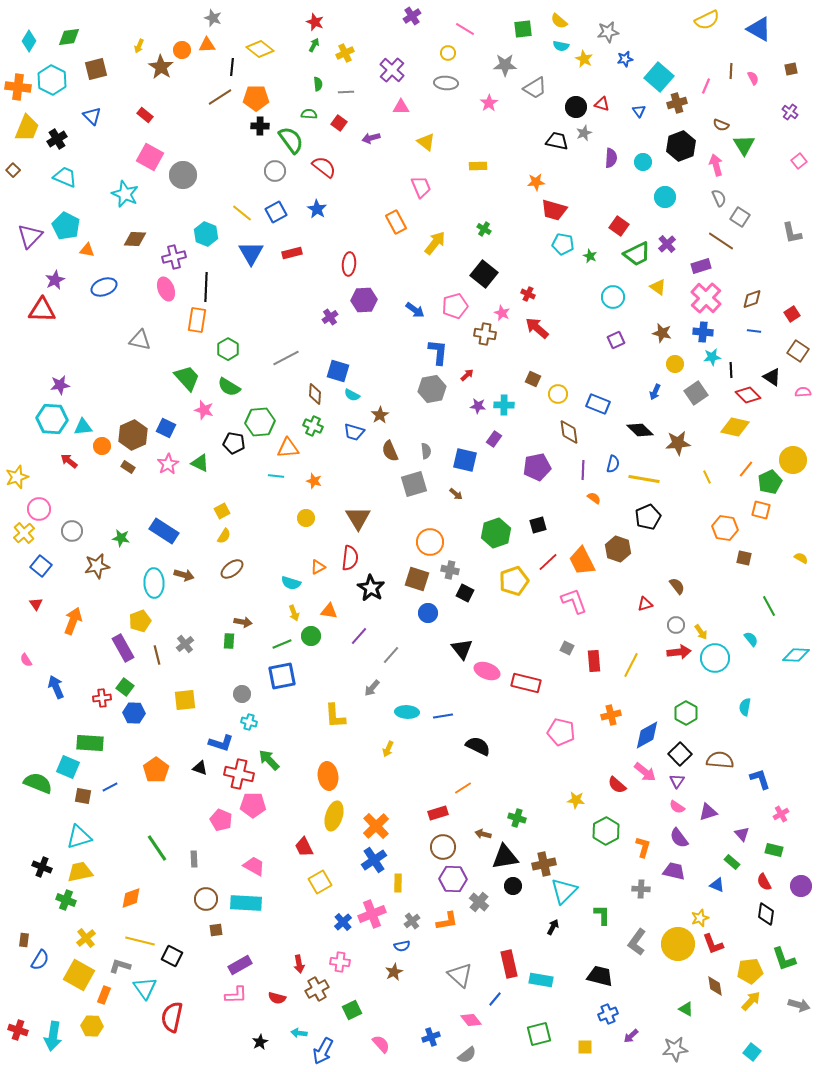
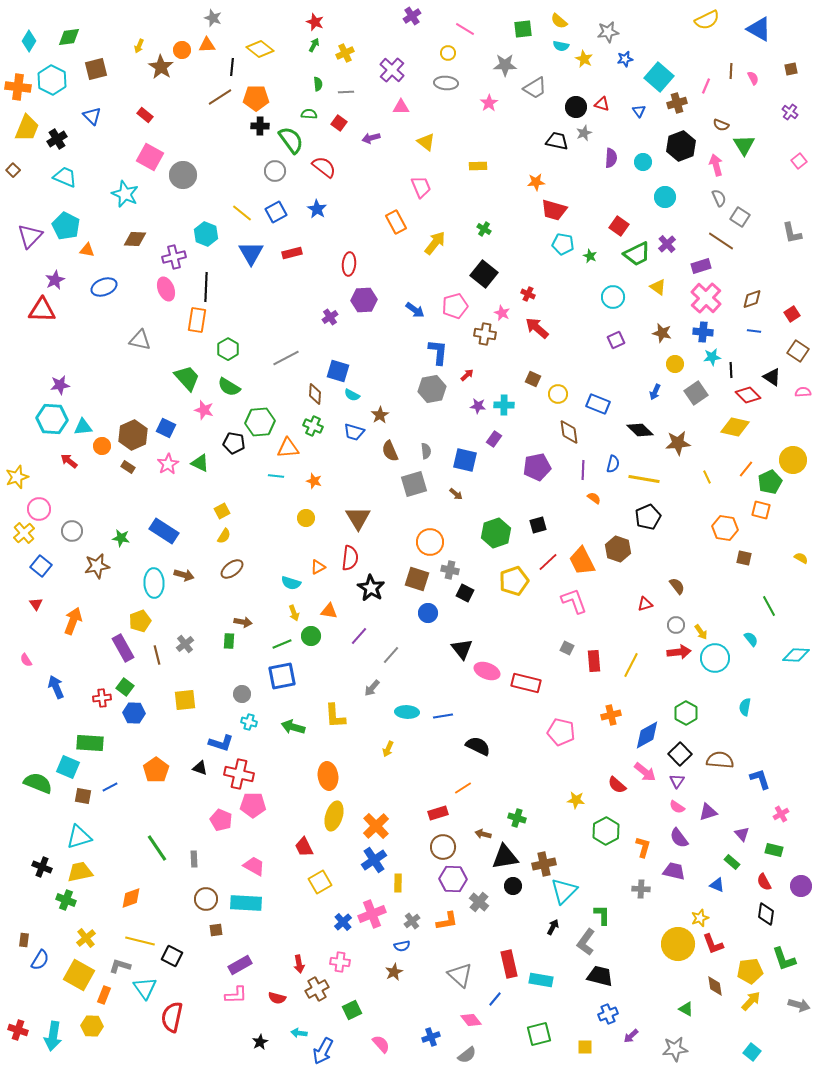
green arrow at (269, 760): moved 24 px right, 33 px up; rotated 30 degrees counterclockwise
gray L-shape at (637, 942): moved 51 px left
